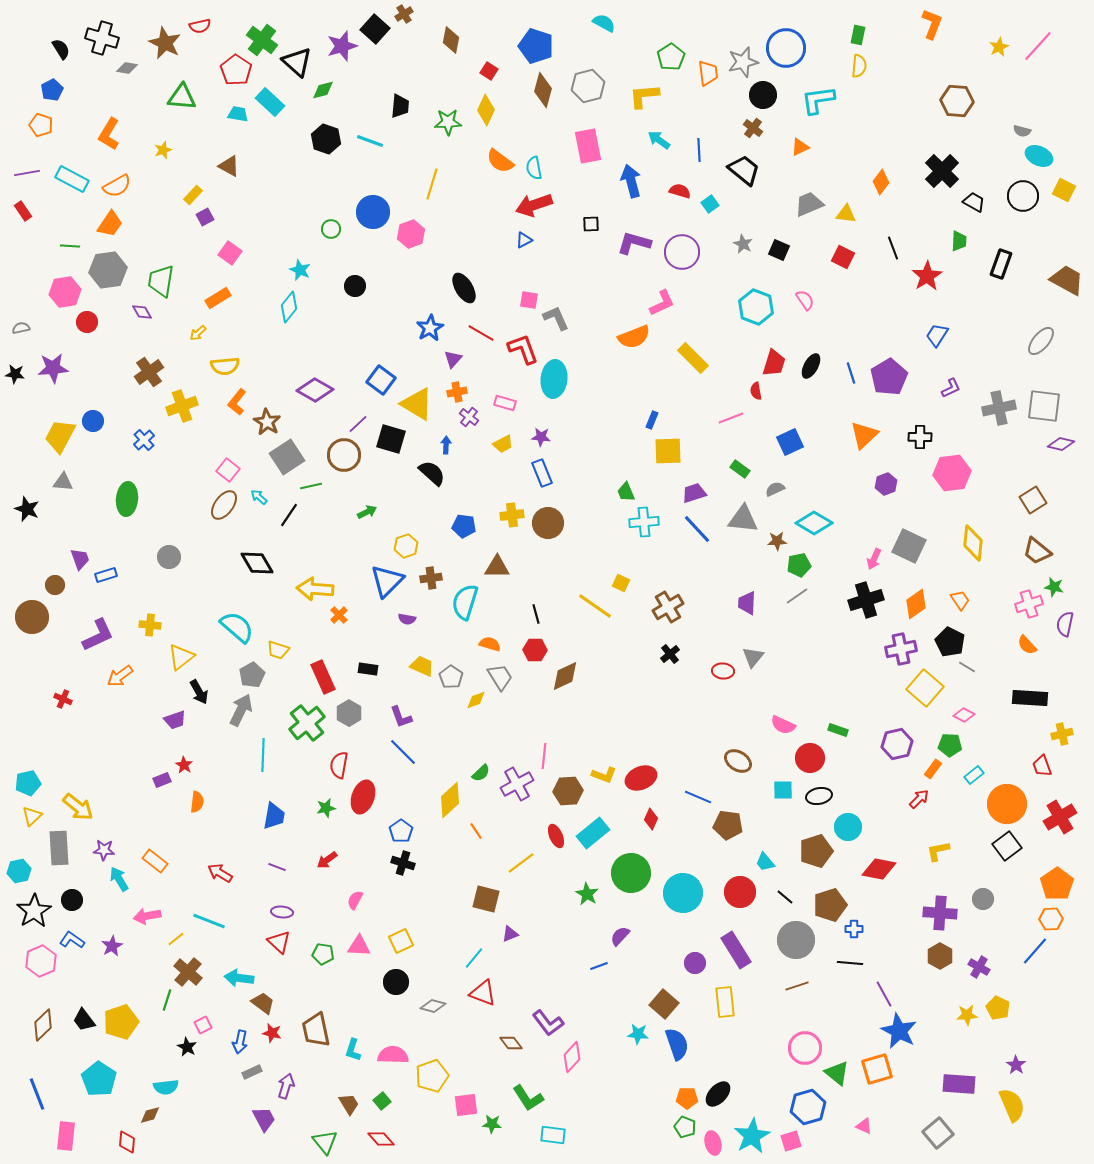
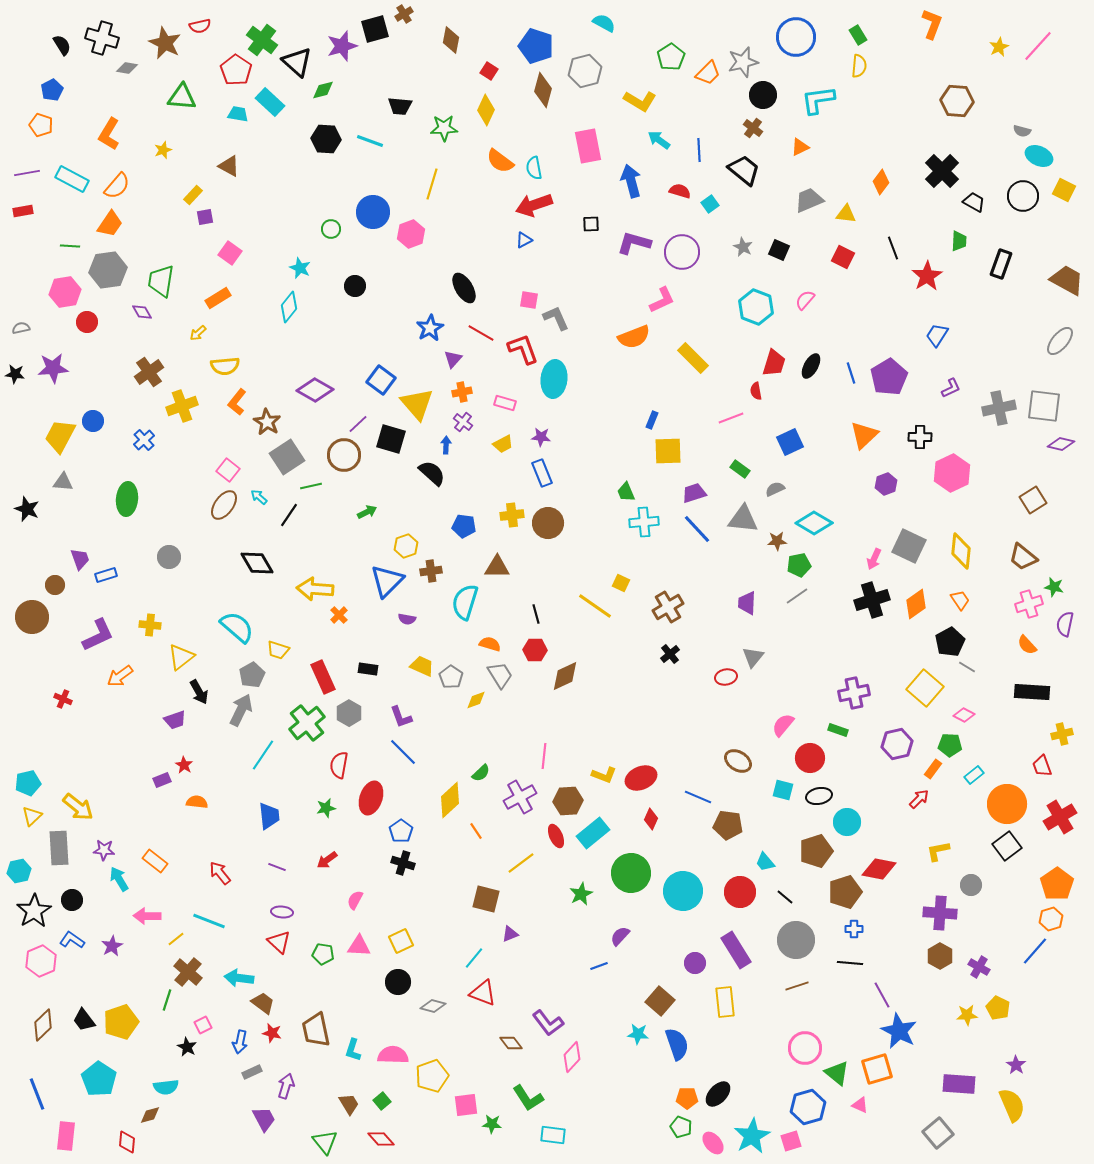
black square at (375, 29): rotated 32 degrees clockwise
green rectangle at (858, 35): rotated 42 degrees counterclockwise
blue circle at (786, 48): moved 10 px right, 11 px up
black semicircle at (61, 49): moved 1 px right, 4 px up
orange trapezoid at (708, 73): rotated 52 degrees clockwise
gray hexagon at (588, 86): moved 3 px left, 15 px up
yellow L-shape at (644, 96): moved 4 px left, 5 px down; rotated 144 degrees counterclockwise
black trapezoid at (400, 106): rotated 90 degrees clockwise
green star at (448, 122): moved 4 px left, 6 px down
black hexagon at (326, 139): rotated 16 degrees counterclockwise
orange semicircle at (117, 186): rotated 20 degrees counterclockwise
gray trapezoid at (809, 204): moved 4 px up
red rectangle at (23, 211): rotated 66 degrees counterclockwise
purple square at (205, 217): rotated 18 degrees clockwise
gray star at (743, 244): moved 3 px down
cyan star at (300, 270): moved 2 px up
pink semicircle at (805, 300): rotated 105 degrees counterclockwise
pink L-shape at (662, 303): moved 3 px up
gray ellipse at (1041, 341): moved 19 px right
orange cross at (457, 392): moved 5 px right
yellow triangle at (417, 404): rotated 18 degrees clockwise
purple cross at (469, 417): moved 6 px left, 5 px down
pink hexagon at (952, 473): rotated 18 degrees counterclockwise
yellow diamond at (973, 543): moved 12 px left, 8 px down
brown trapezoid at (1037, 551): moved 14 px left, 6 px down
brown cross at (431, 578): moved 7 px up
black cross at (866, 600): moved 6 px right
black pentagon at (950, 642): rotated 16 degrees clockwise
purple cross at (901, 649): moved 47 px left, 44 px down
red ellipse at (723, 671): moved 3 px right, 6 px down; rotated 15 degrees counterclockwise
gray trapezoid at (500, 677): moved 2 px up
black rectangle at (1030, 698): moved 2 px right, 6 px up
pink semicircle at (783, 725): rotated 105 degrees clockwise
cyan line at (263, 755): rotated 32 degrees clockwise
purple cross at (517, 784): moved 3 px right, 13 px down
cyan square at (783, 790): rotated 15 degrees clockwise
brown hexagon at (568, 791): moved 10 px down
red ellipse at (363, 797): moved 8 px right, 1 px down
orange semicircle at (197, 802): rotated 90 degrees counterclockwise
blue trapezoid at (274, 816): moved 5 px left; rotated 16 degrees counterclockwise
cyan circle at (848, 827): moved 1 px left, 5 px up
red arrow at (220, 873): rotated 20 degrees clockwise
cyan circle at (683, 893): moved 2 px up
green star at (587, 894): moved 6 px left; rotated 15 degrees clockwise
gray circle at (983, 899): moved 12 px left, 14 px up
brown pentagon at (830, 905): moved 15 px right, 13 px up
pink arrow at (147, 916): rotated 12 degrees clockwise
orange hexagon at (1051, 919): rotated 15 degrees counterclockwise
black circle at (396, 982): moved 2 px right
purple line at (884, 994): moved 2 px left, 1 px down
brown square at (664, 1004): moved 4 px left, 3 px up
pink triangle at (864, 1126): moved 4 px left, 21 px up
green pentagon at (685, 1127): moved 4 px left
pink ellipse at (713, 1143): rotated 25 degrees counterclockwise
